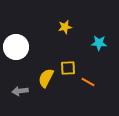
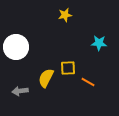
yellow star: moved 12 px up
